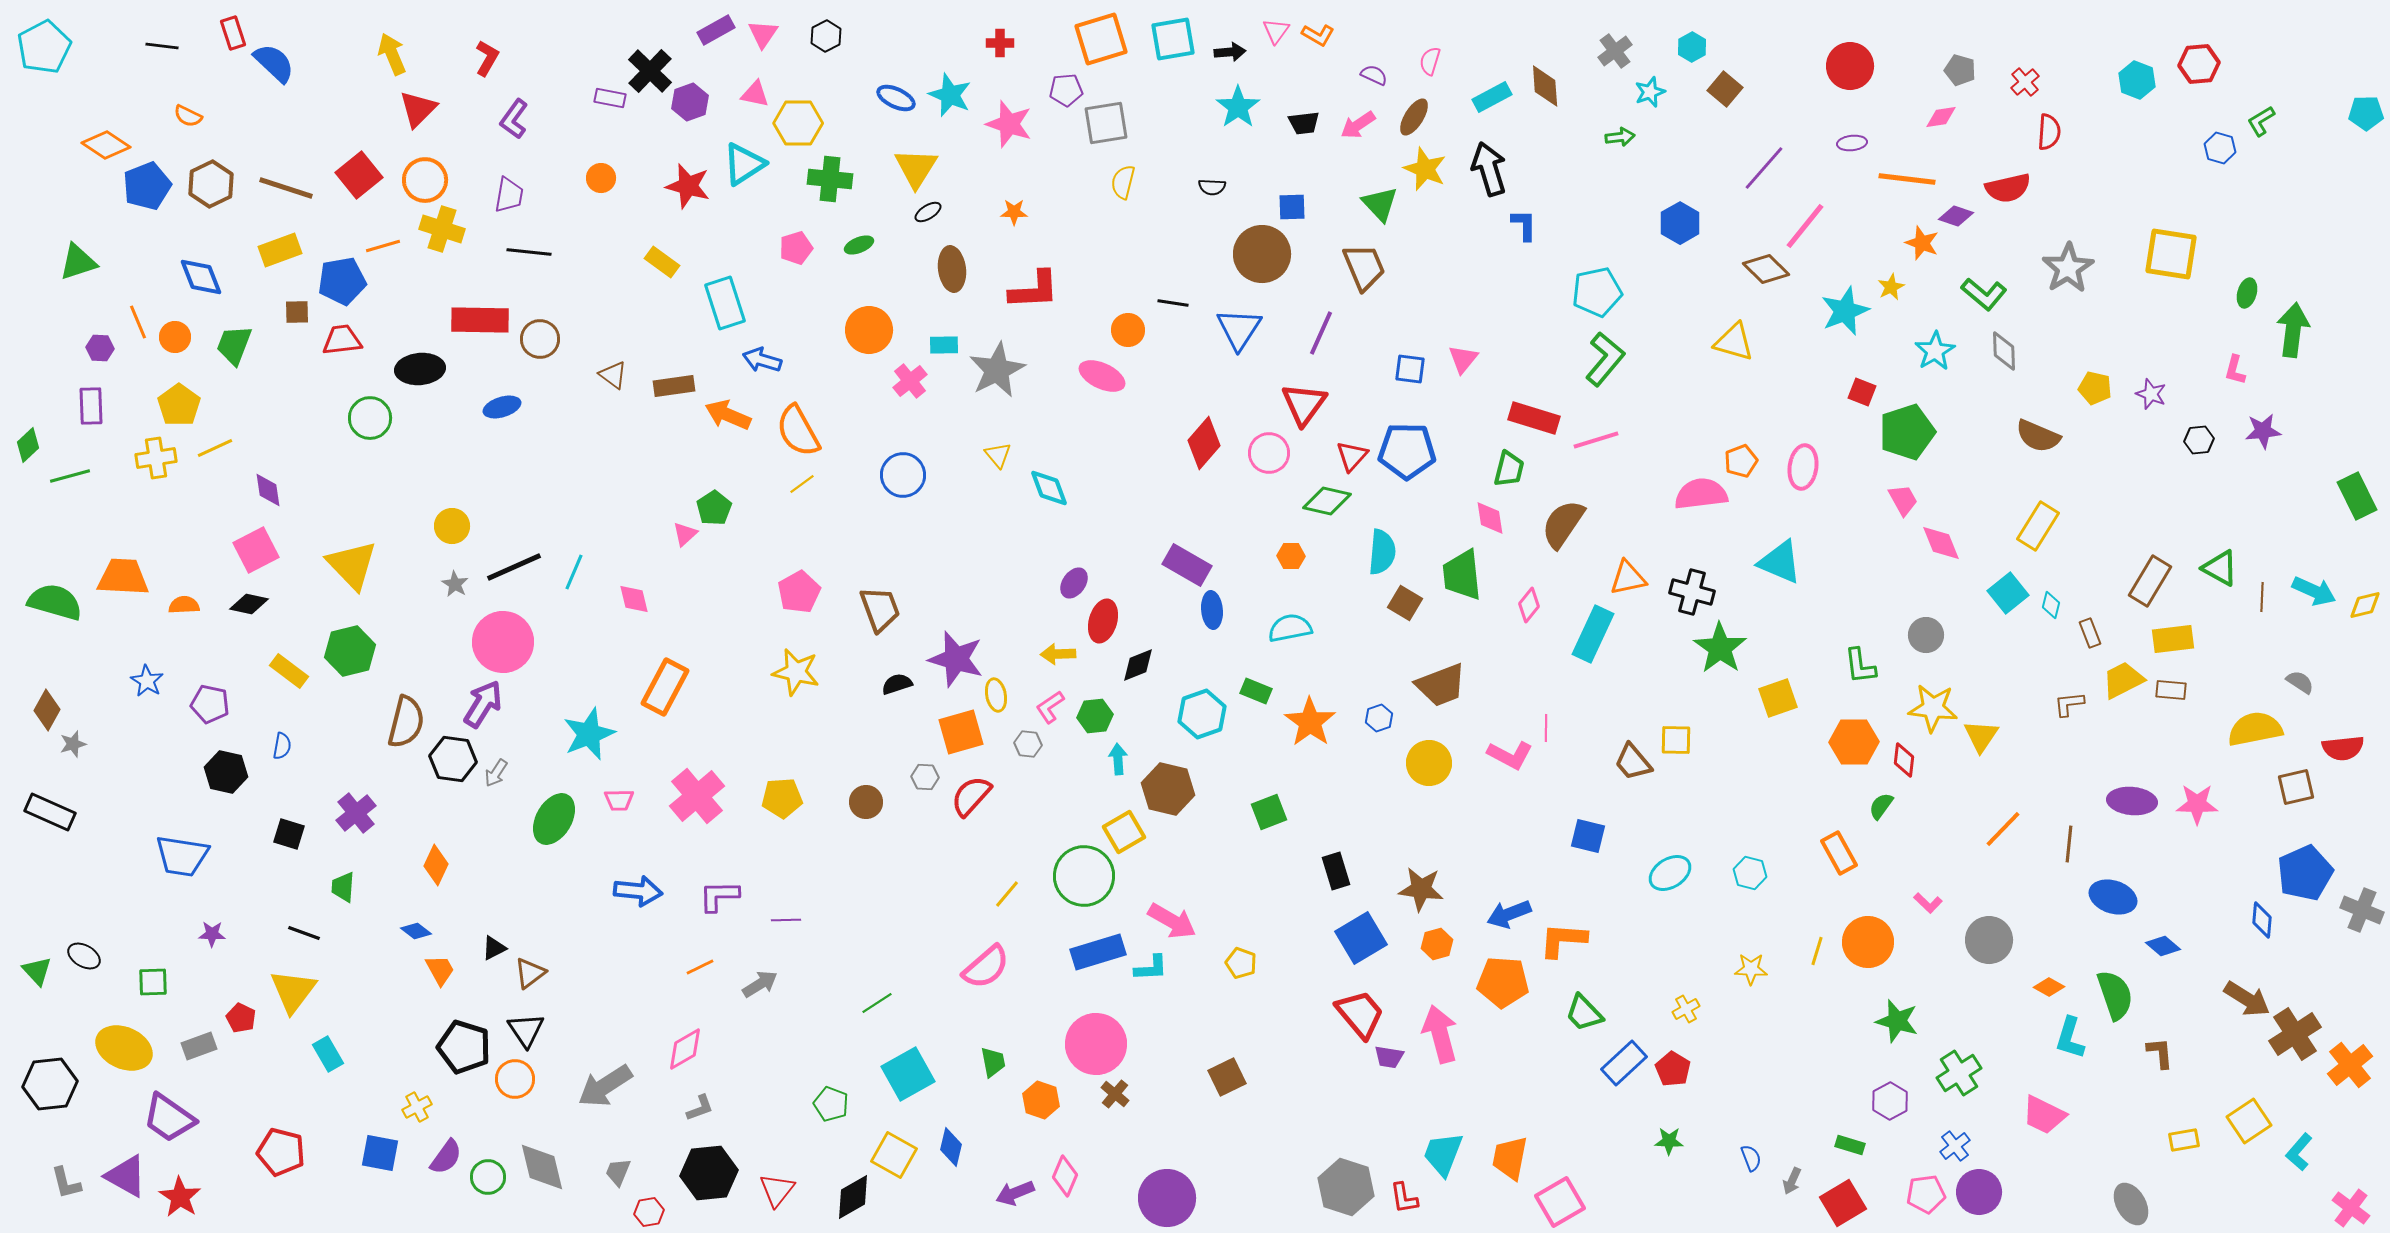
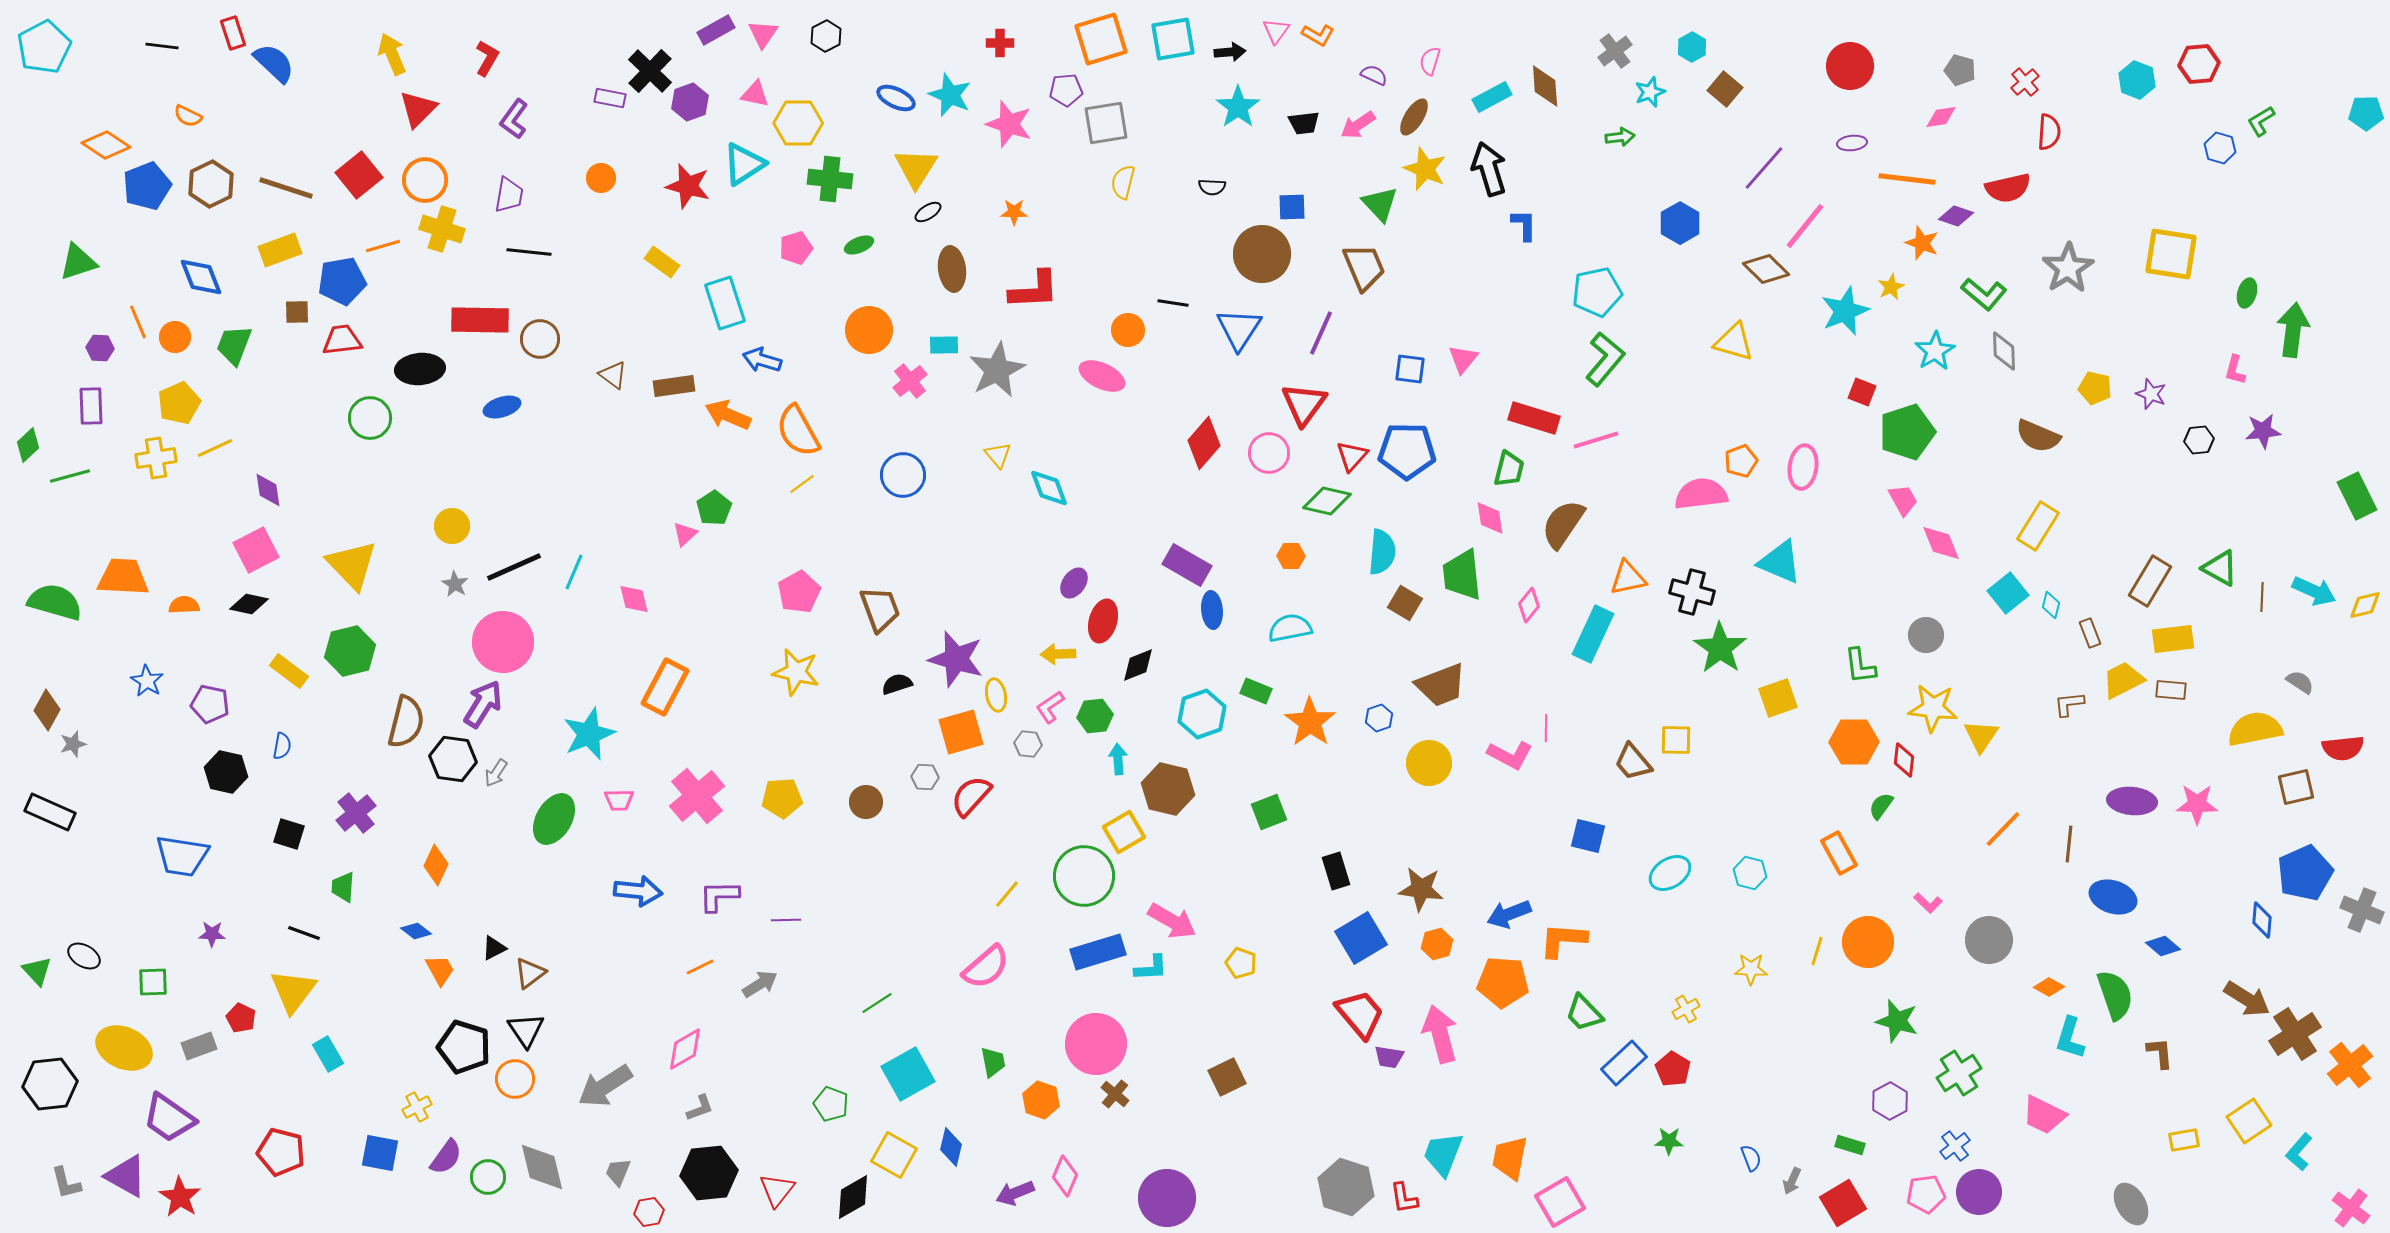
yellow pentagon at (179, 405): moved 2 px up; rotated 12 degrees clockwise
